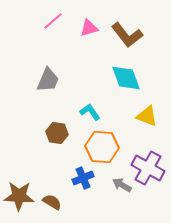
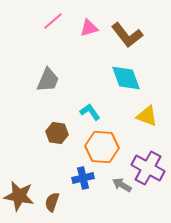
blue cross: rotated 10 degrees clockwise
brown star: rotated 8 degrees clockwise
brown semicircle: rotated 102 degrees counterclockwise
